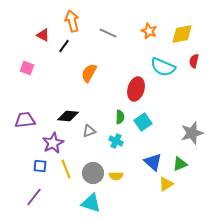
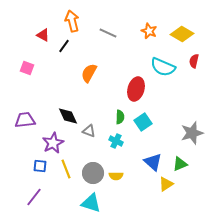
yellow diamond: rotated 40 degrees clockwise
black diamond: rotated 60 degrees clockwise
gray triangle: rotated 40 degrees clockwise
